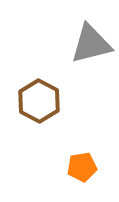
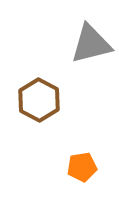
brown hexagon: moved 1 px up
